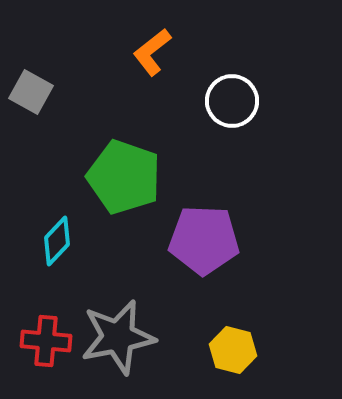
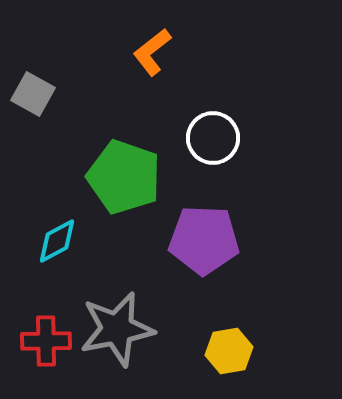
gray square: moved 2 px right, 2 px down
white circle: moved 19 px left, 37 px down
cyan diamond: rotated 18 degrees clockwise
gray star: moved 1 px left, 8 px up
red cross: rotated 6 degrees counterclockwise
yellow hexagon: moved 4 px left, 1 px down; rotated 24 degrees counterclockwise
